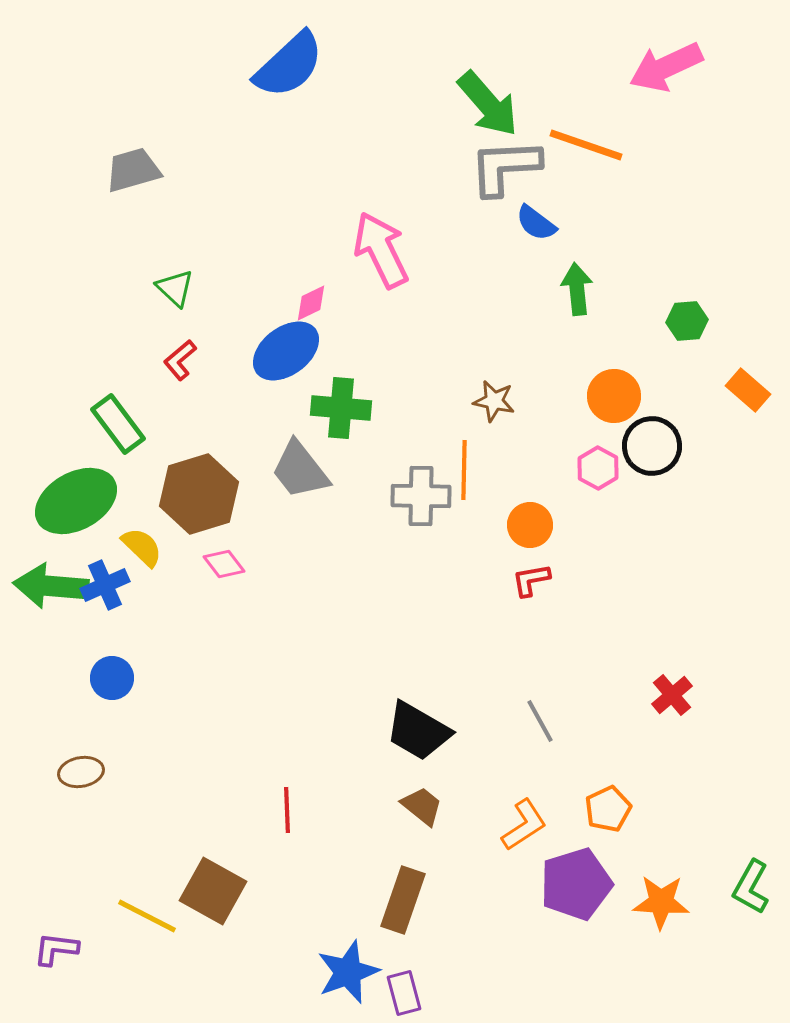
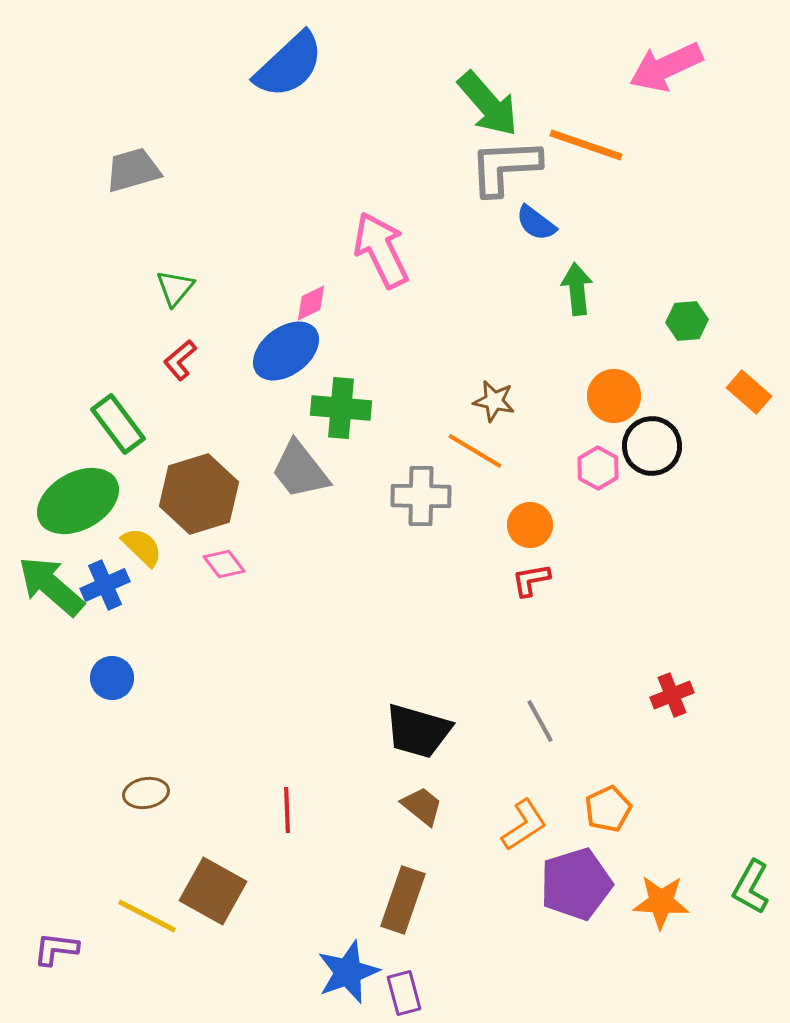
green triangle at (175, 288): rotated 27 degrees clockwise
orange rectangle at (748, 390): moved 1 px right, 2 px down
orange line at (464, 470): moved 11 px right, 19 px up; rotated 60 degrees counterclockwise
green ellipse at (76, 501): moved 2 px right
green arrow at (51, 586): rotated 36 degrees clockwise
red cross at (672, 695): rotated 18 degrees clockwise
black trapezoid at (418, 731): rotated 14 degrees counterclockwise
brown ellipse at (81, 772): moved 65 px right, 21 px down
